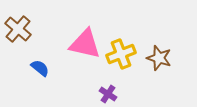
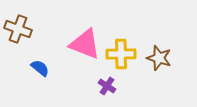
brown cross: rotated 20 degrees counterclockwise
pink triangle: rotated 8 degrees clockwise
yellow cross: rotated 20 degrees clockwise
purple cross: moved 1 px left, 8 px up
